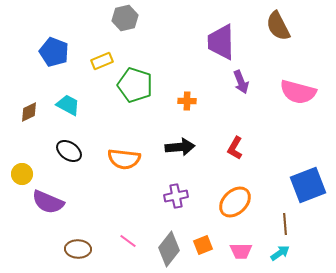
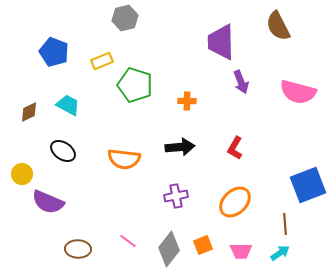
black ellipse: moved 6 px left
